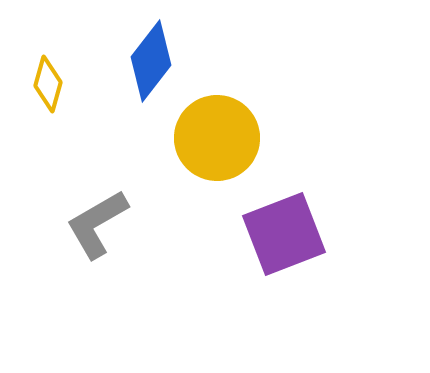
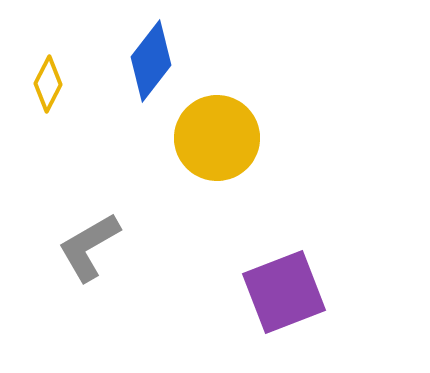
yellow diamond: rotated 12 degrees clockwise
gray L-shape: moved 8 px left, 23 px down
purple square: moved 58 px down
